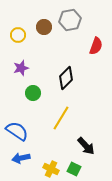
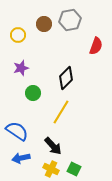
brown circle: moved 3 px up
yellow line: moved 6 px up
black arrow: moved 33 px left
